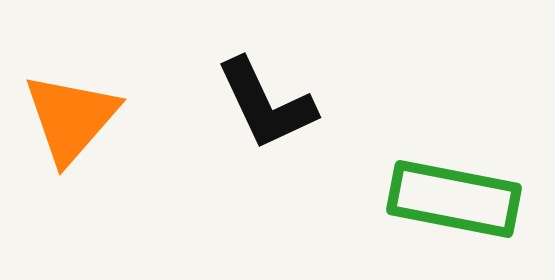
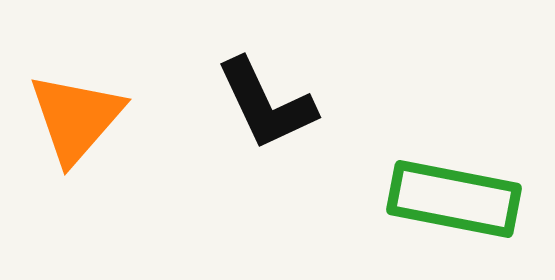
orange triangle: moved 5 px right
